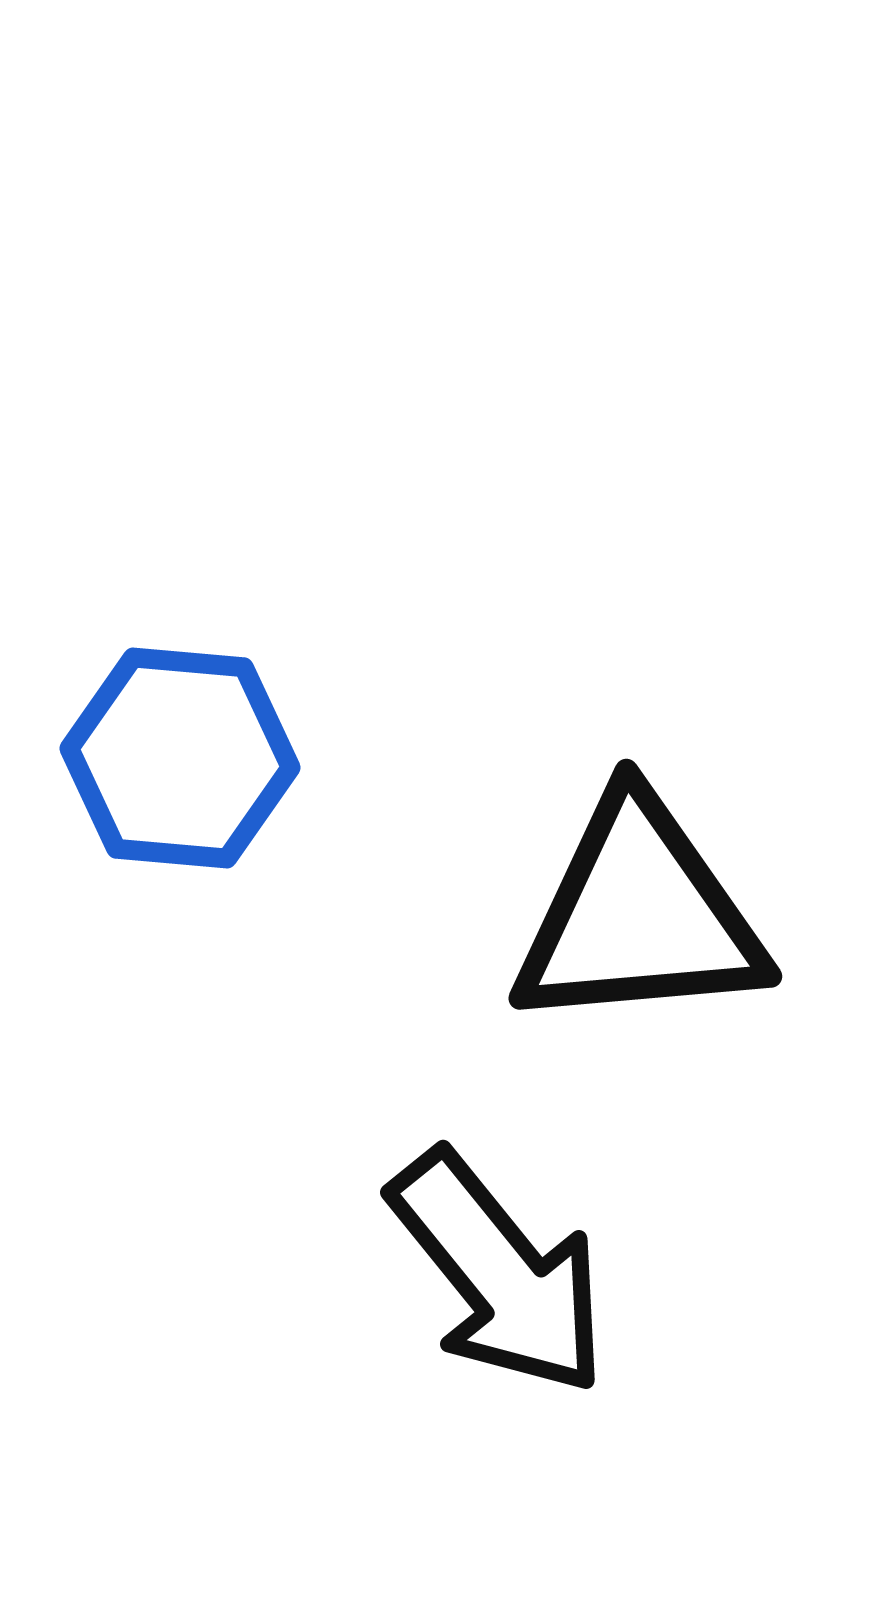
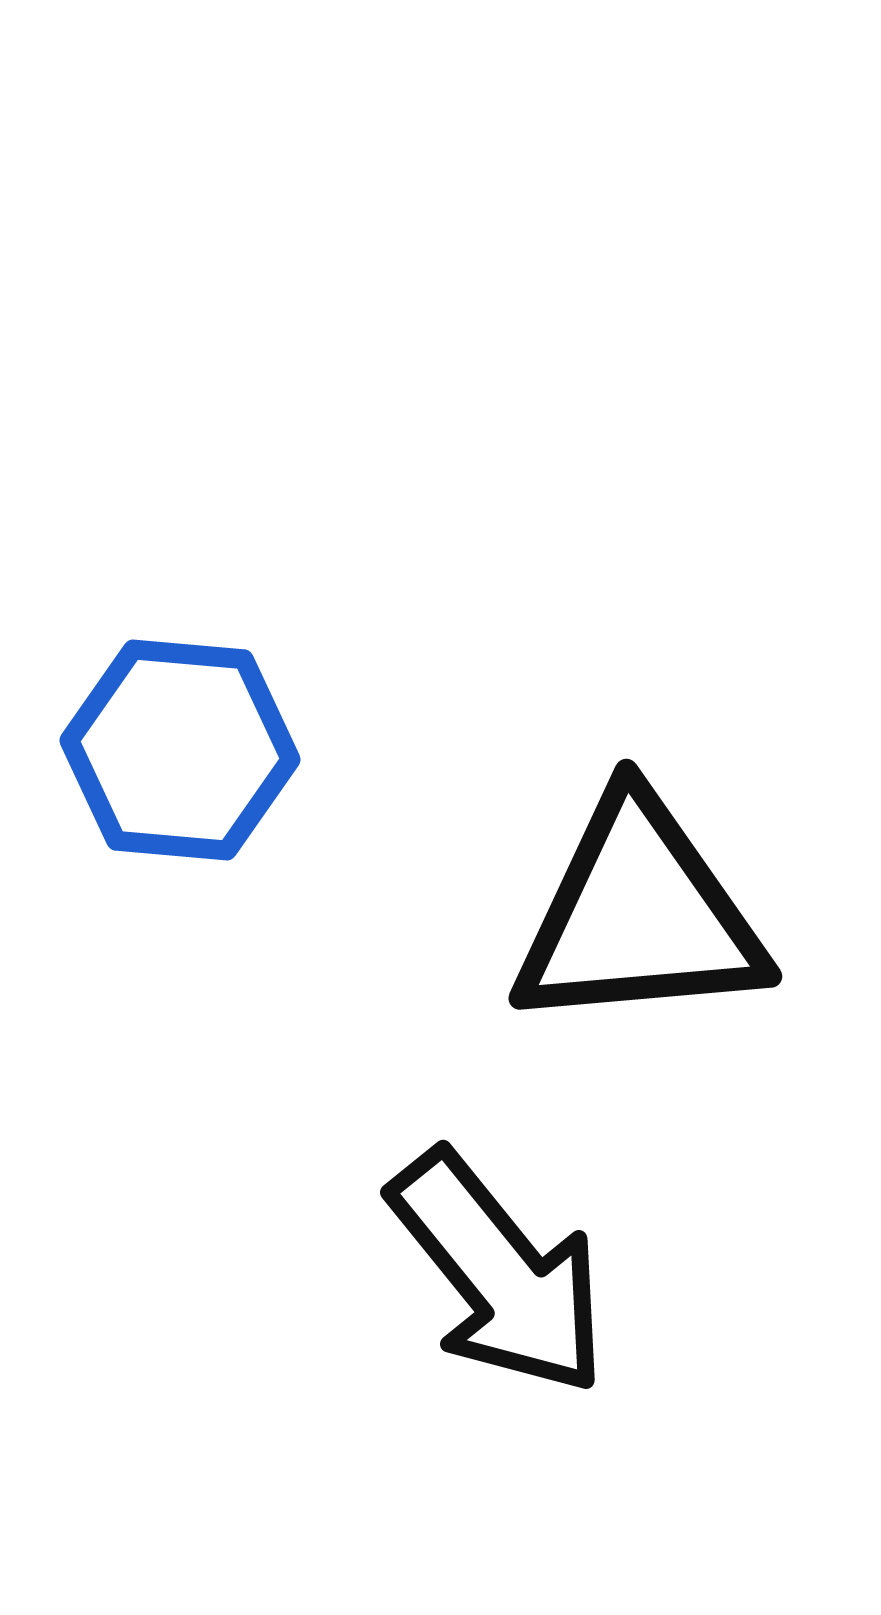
blue hexagon: moved 8 px up
